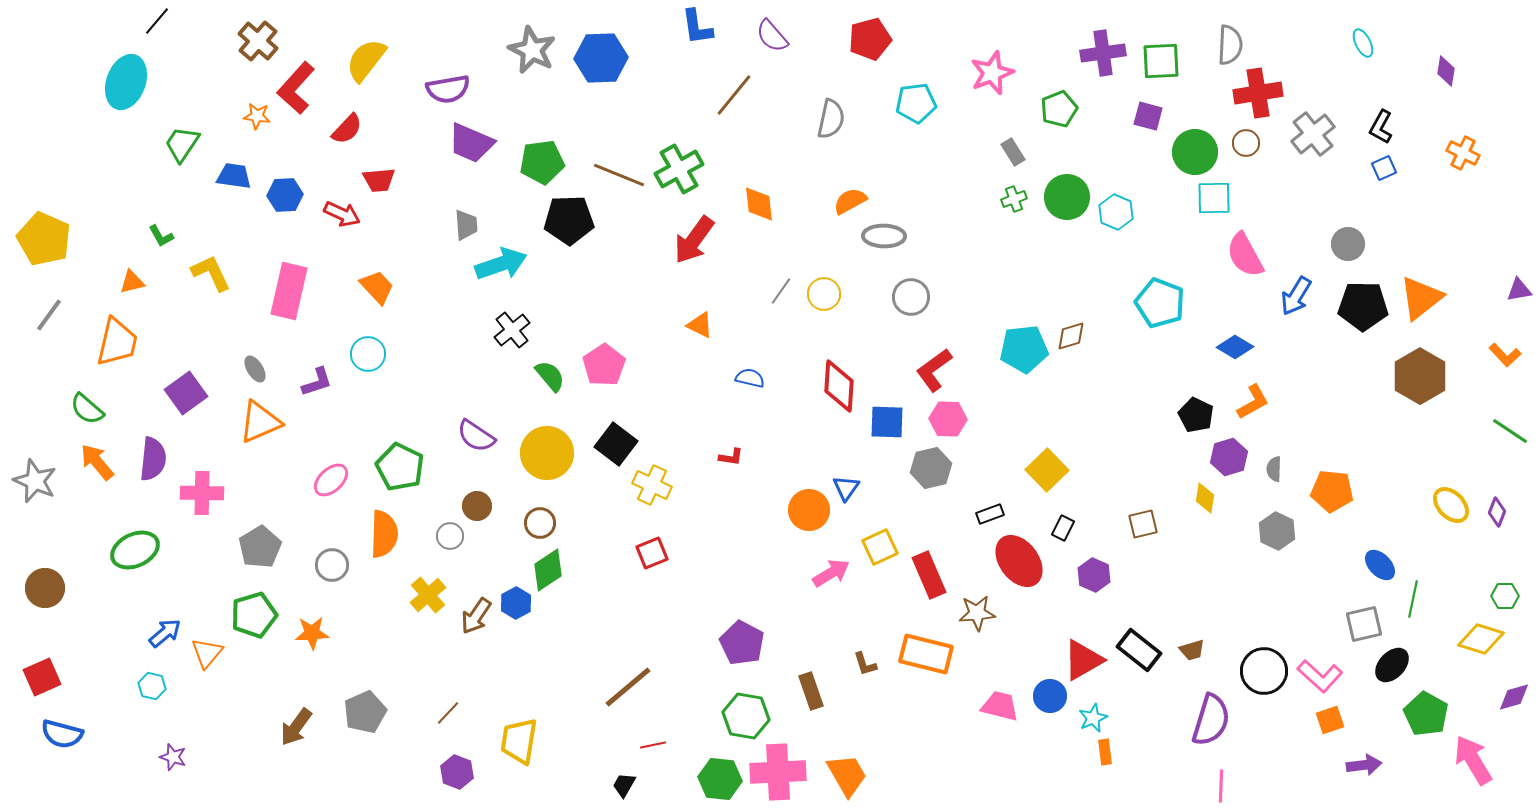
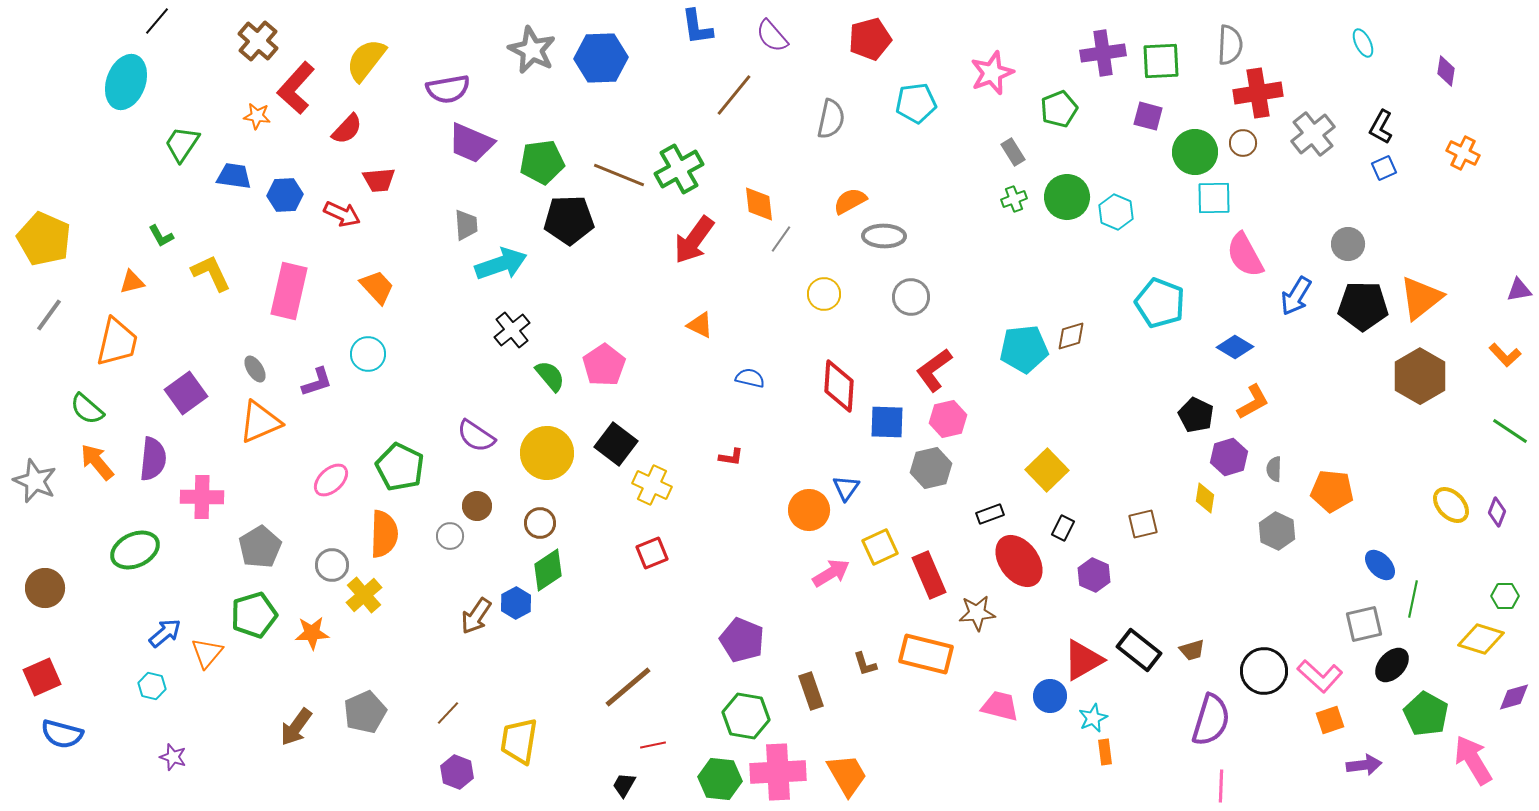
brown circle at (1246, 143): moved 3 px left
gray line at (781, 291): moved 52 px up
pink hexagon at (948, 419): rotated 15 degrees counterclockwise
pink cross at (202, 493): moved 4 px down
yellow cross at (428, 595): moved 64 px left
purple pentagon at (742, 643): moved 3 px up; rotated 6 degrees counterclockwise
